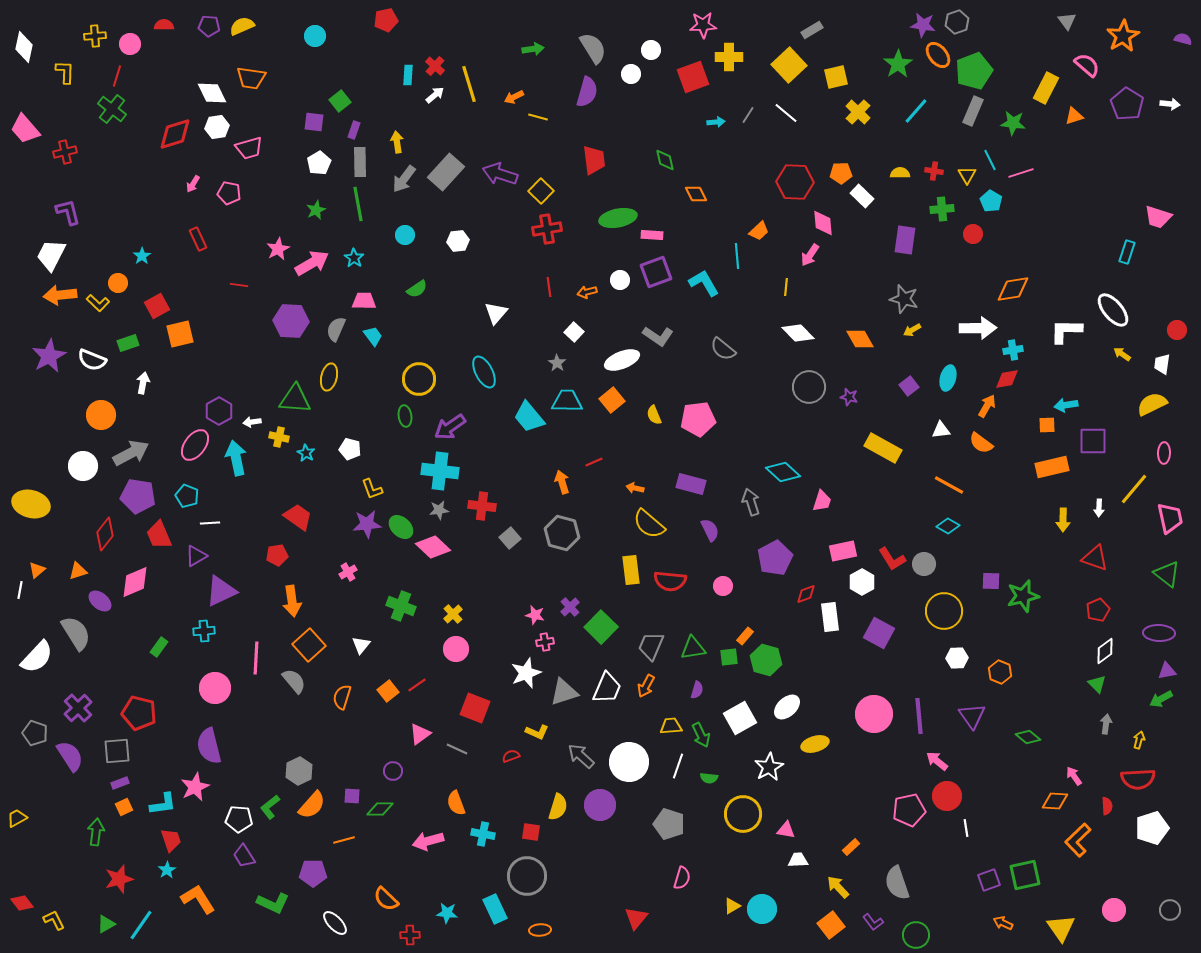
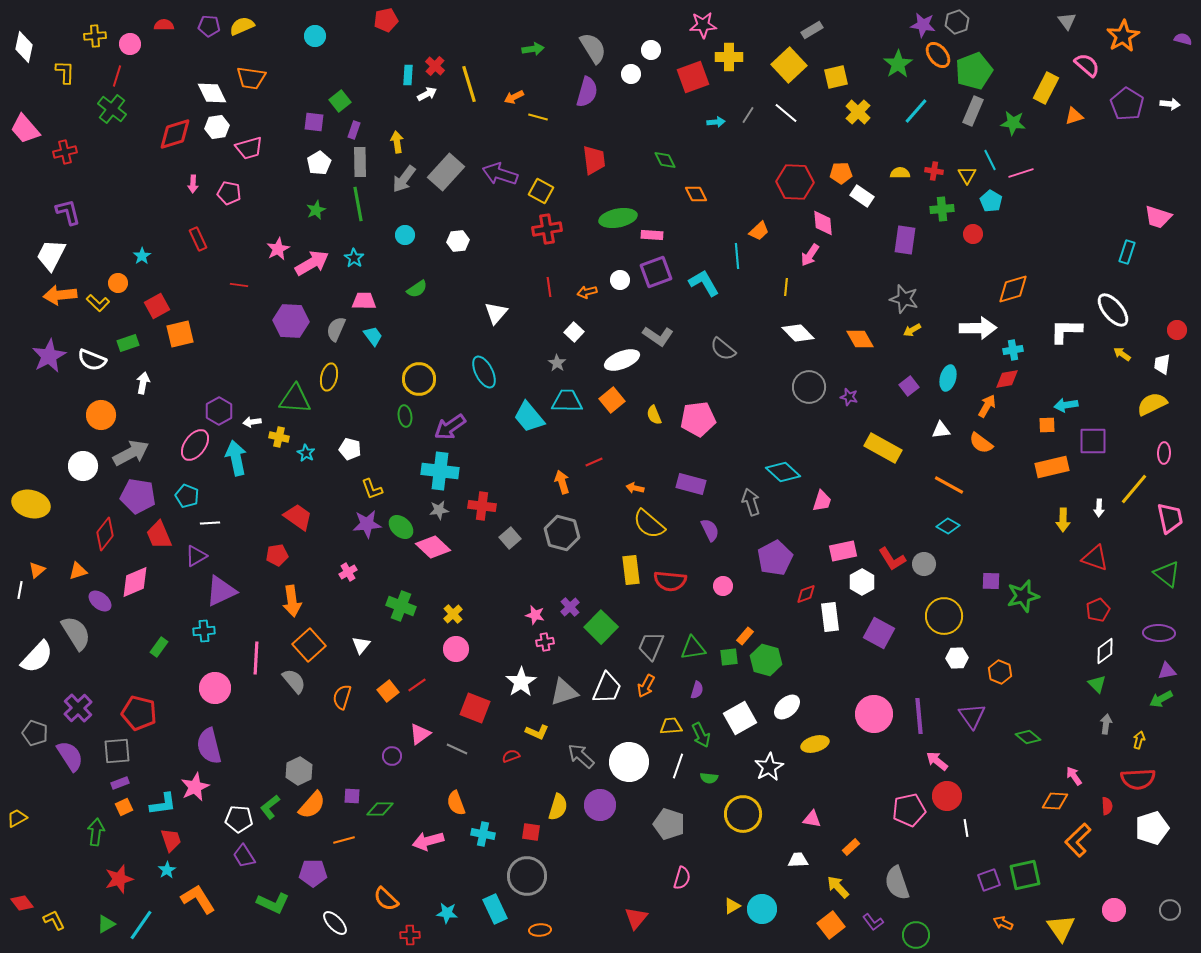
white arrow at (435, 95): moved 8 px left, 1 px up; rotated 12 degrees clockwise
green diamond at (665, 160): rotated 15 degrees counterclockwise
pink arrow at (193, 184): rotated 30 degrees counterclockwise
yellow square at (541, 191): rotated 15 degrees counterclockwise
white rectangle at (862, 196): rotated 10 degrees counterclockwise
orange diamond at (1013, 289): rotated 8 degrees counterclockwise
yellow circle at (944, 611): moved 5 px down
white star at (526, 673): moved 5 px left, 9 px down; rotated 12 degrees counterclockwise
purple circle at (393, 771): moved 1 px left, 15 px up
pink triangle at (786, 830): moved 26 px right, 11 px up
